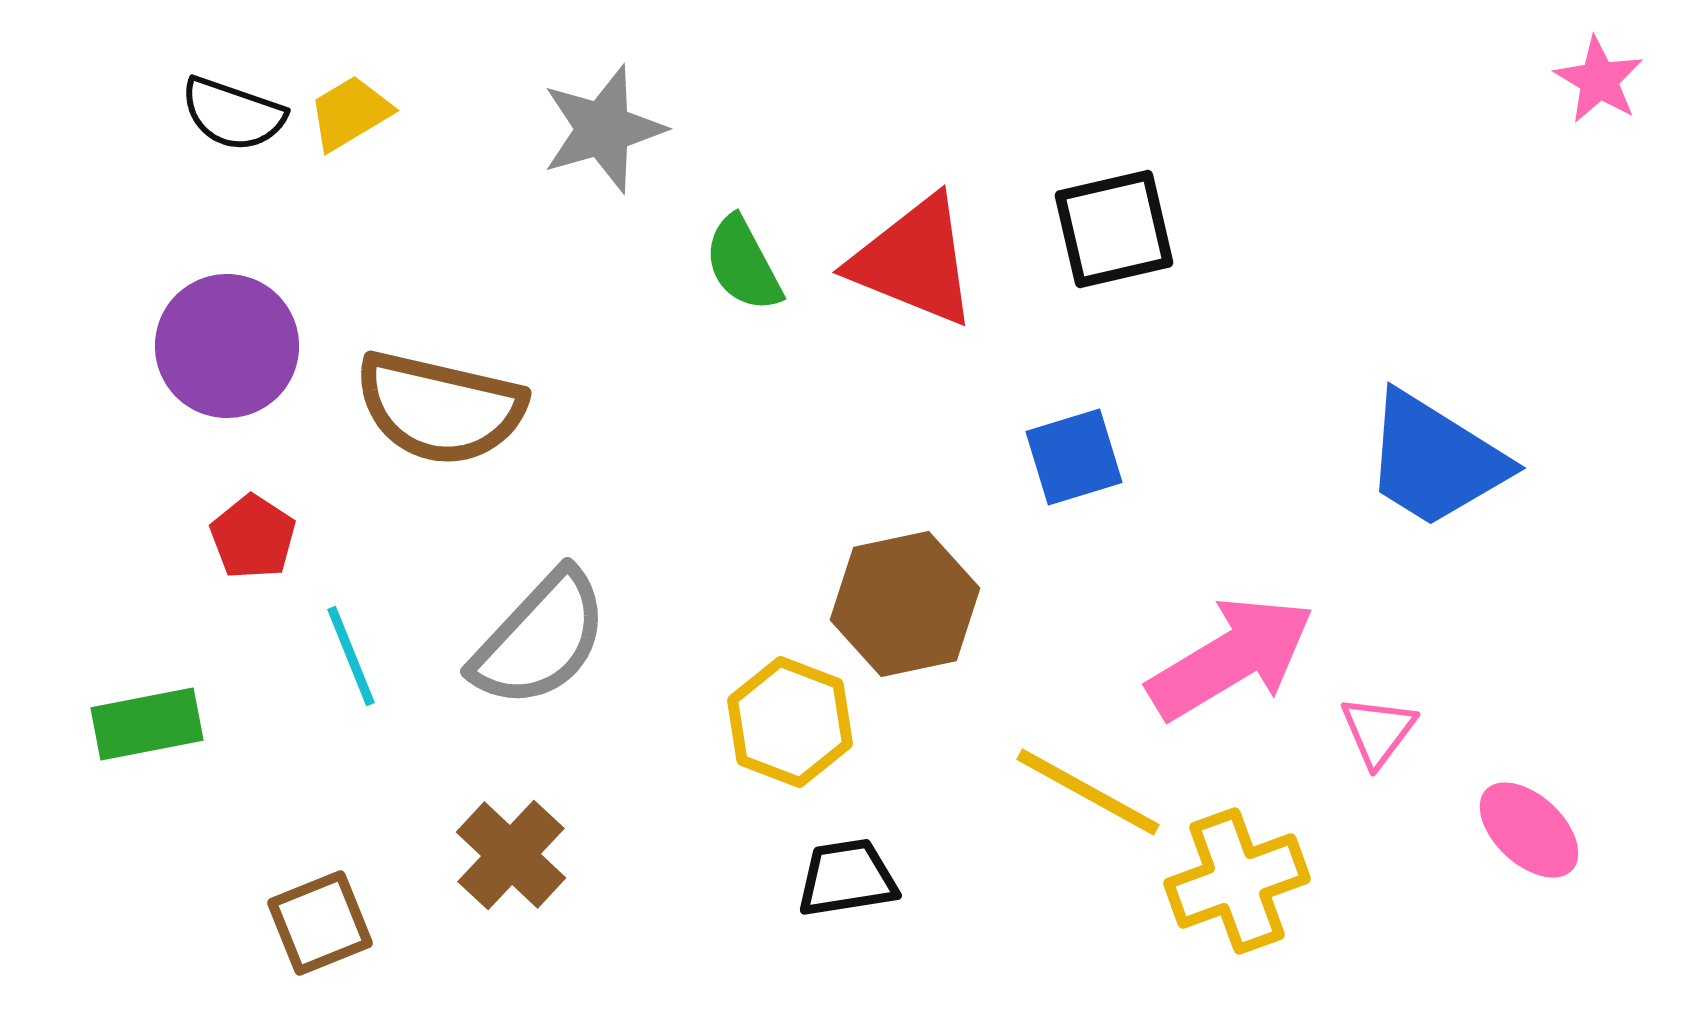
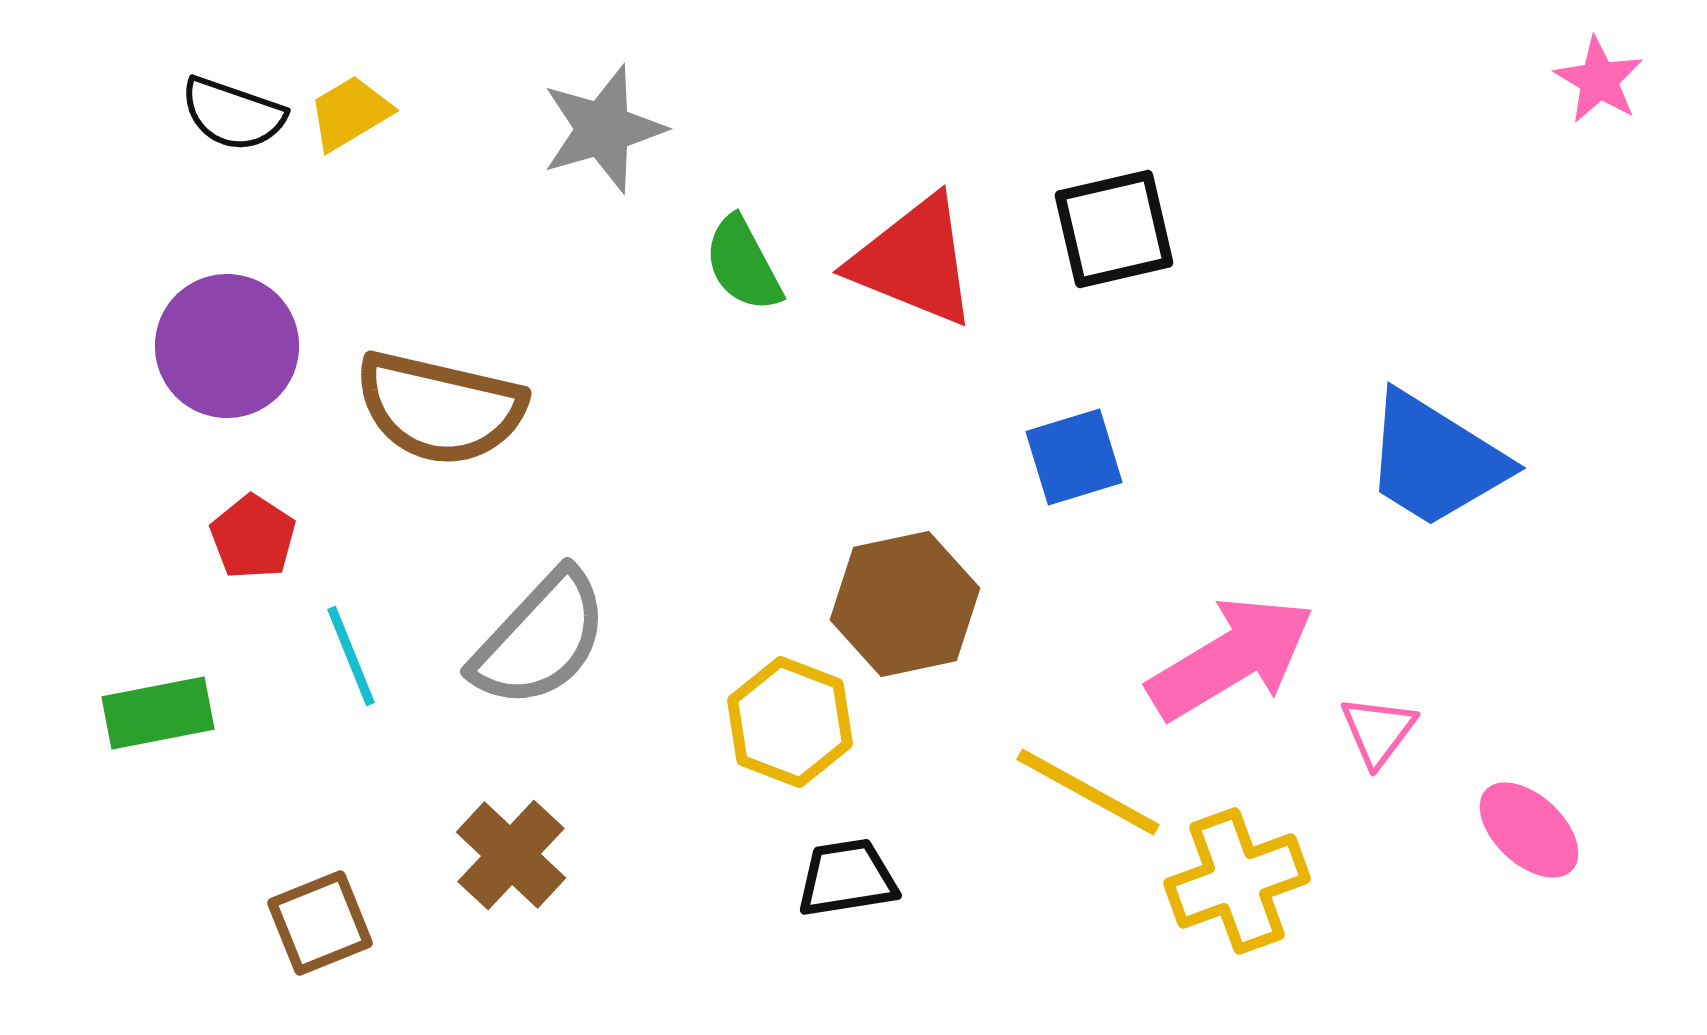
green rectangle: moved 11 px right, 11 px up
